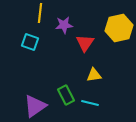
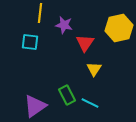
purple star: rotated 18 degrees clockwise
cyan square: rotated 12 degrees counterclockwise
yellow triangle: moved 6 px up; rotated 49 degrees counterclockwise
green rectangle: moved 1 px right
cyan line: rotated 12 degrees clockwise
